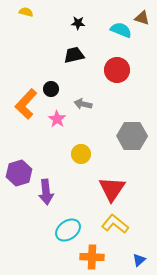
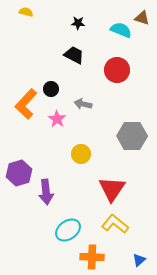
black trapezoid: rotated 40 degrees clockwise
